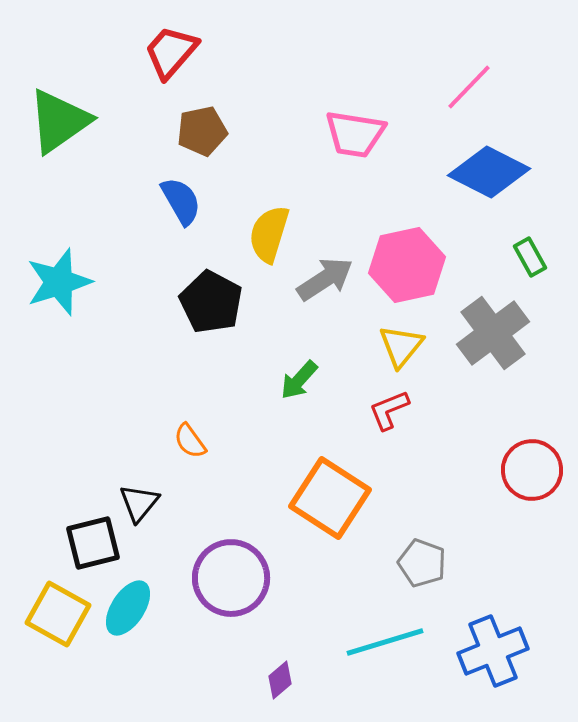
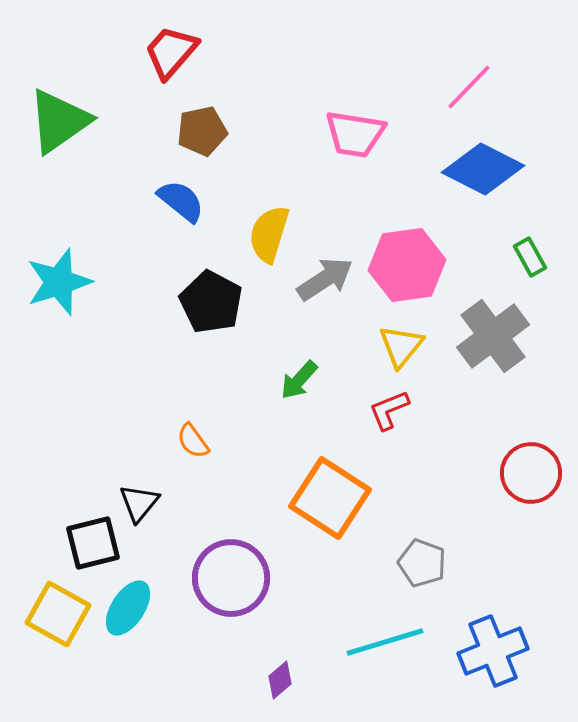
blue diamond: moved 6 px left, 3 px up
blue semicircle: rotated 21 degrees counterclockwise
pink hexagon: rotated 4 degrees clockwise
gray cross: moved 3 px down
orange semicircle: moved 3 px right
red circle: moved 1 px left, 3 px down
